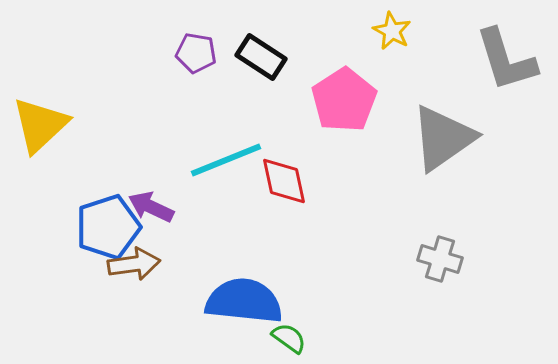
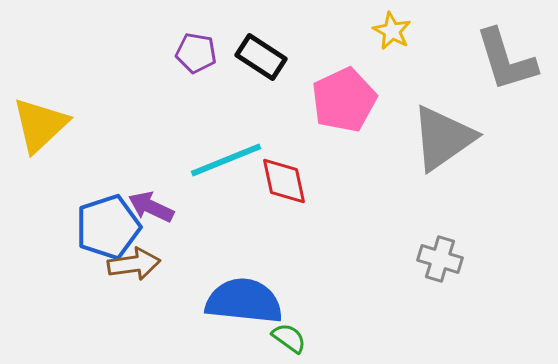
pink pentagon: rotated 8 degrees clockwise
